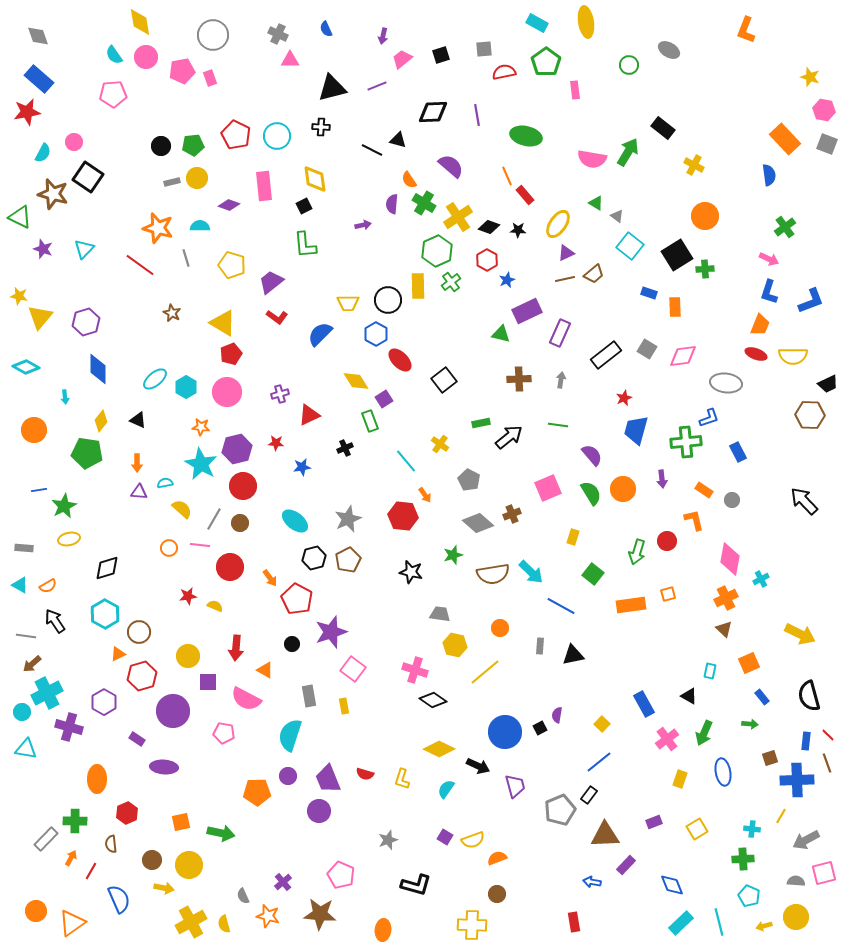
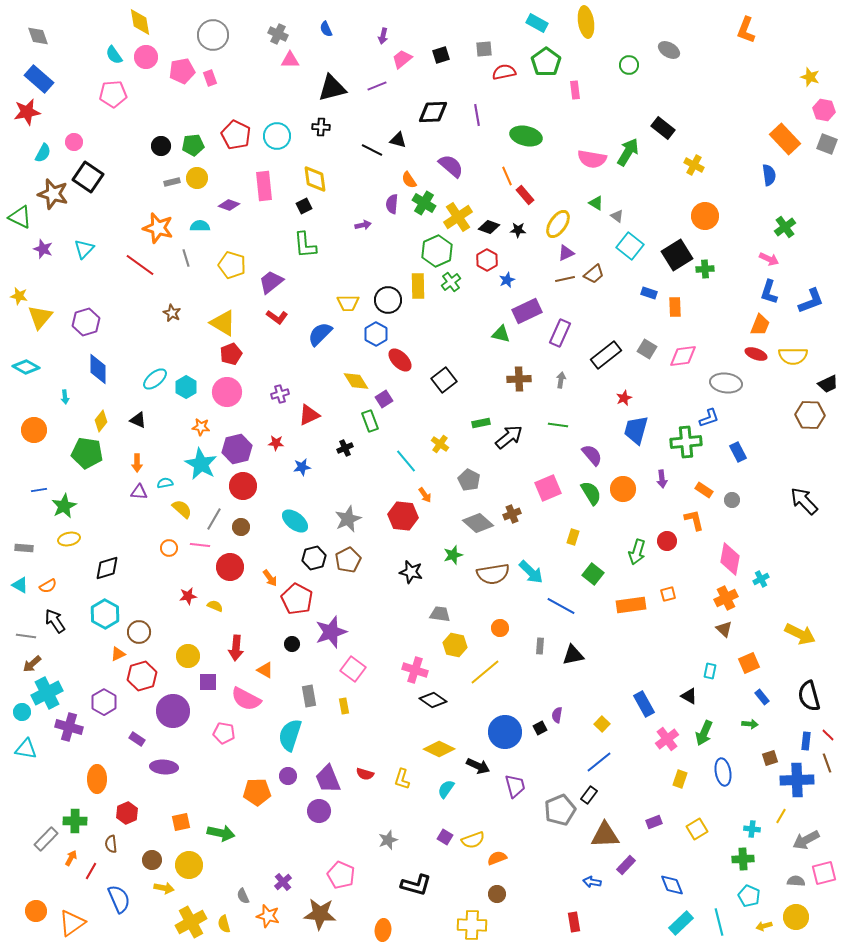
brown circle at (240, 523): moved 1 px right, 4 px down
